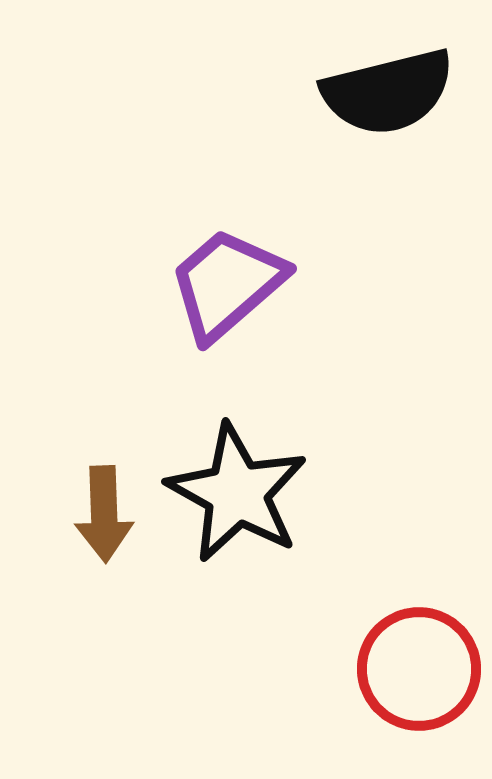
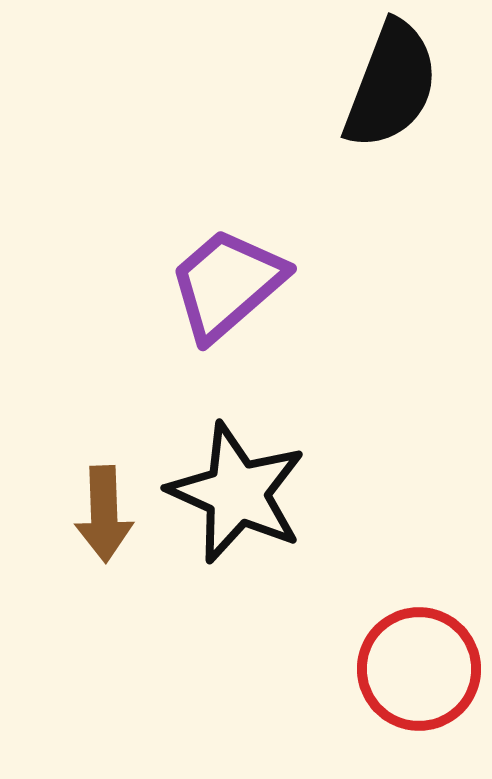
black semicircle: moved 3 px right, 7 px up; rotated 55 degrees counterclockwise
black star: rotated 5 degrees counterclockwise
